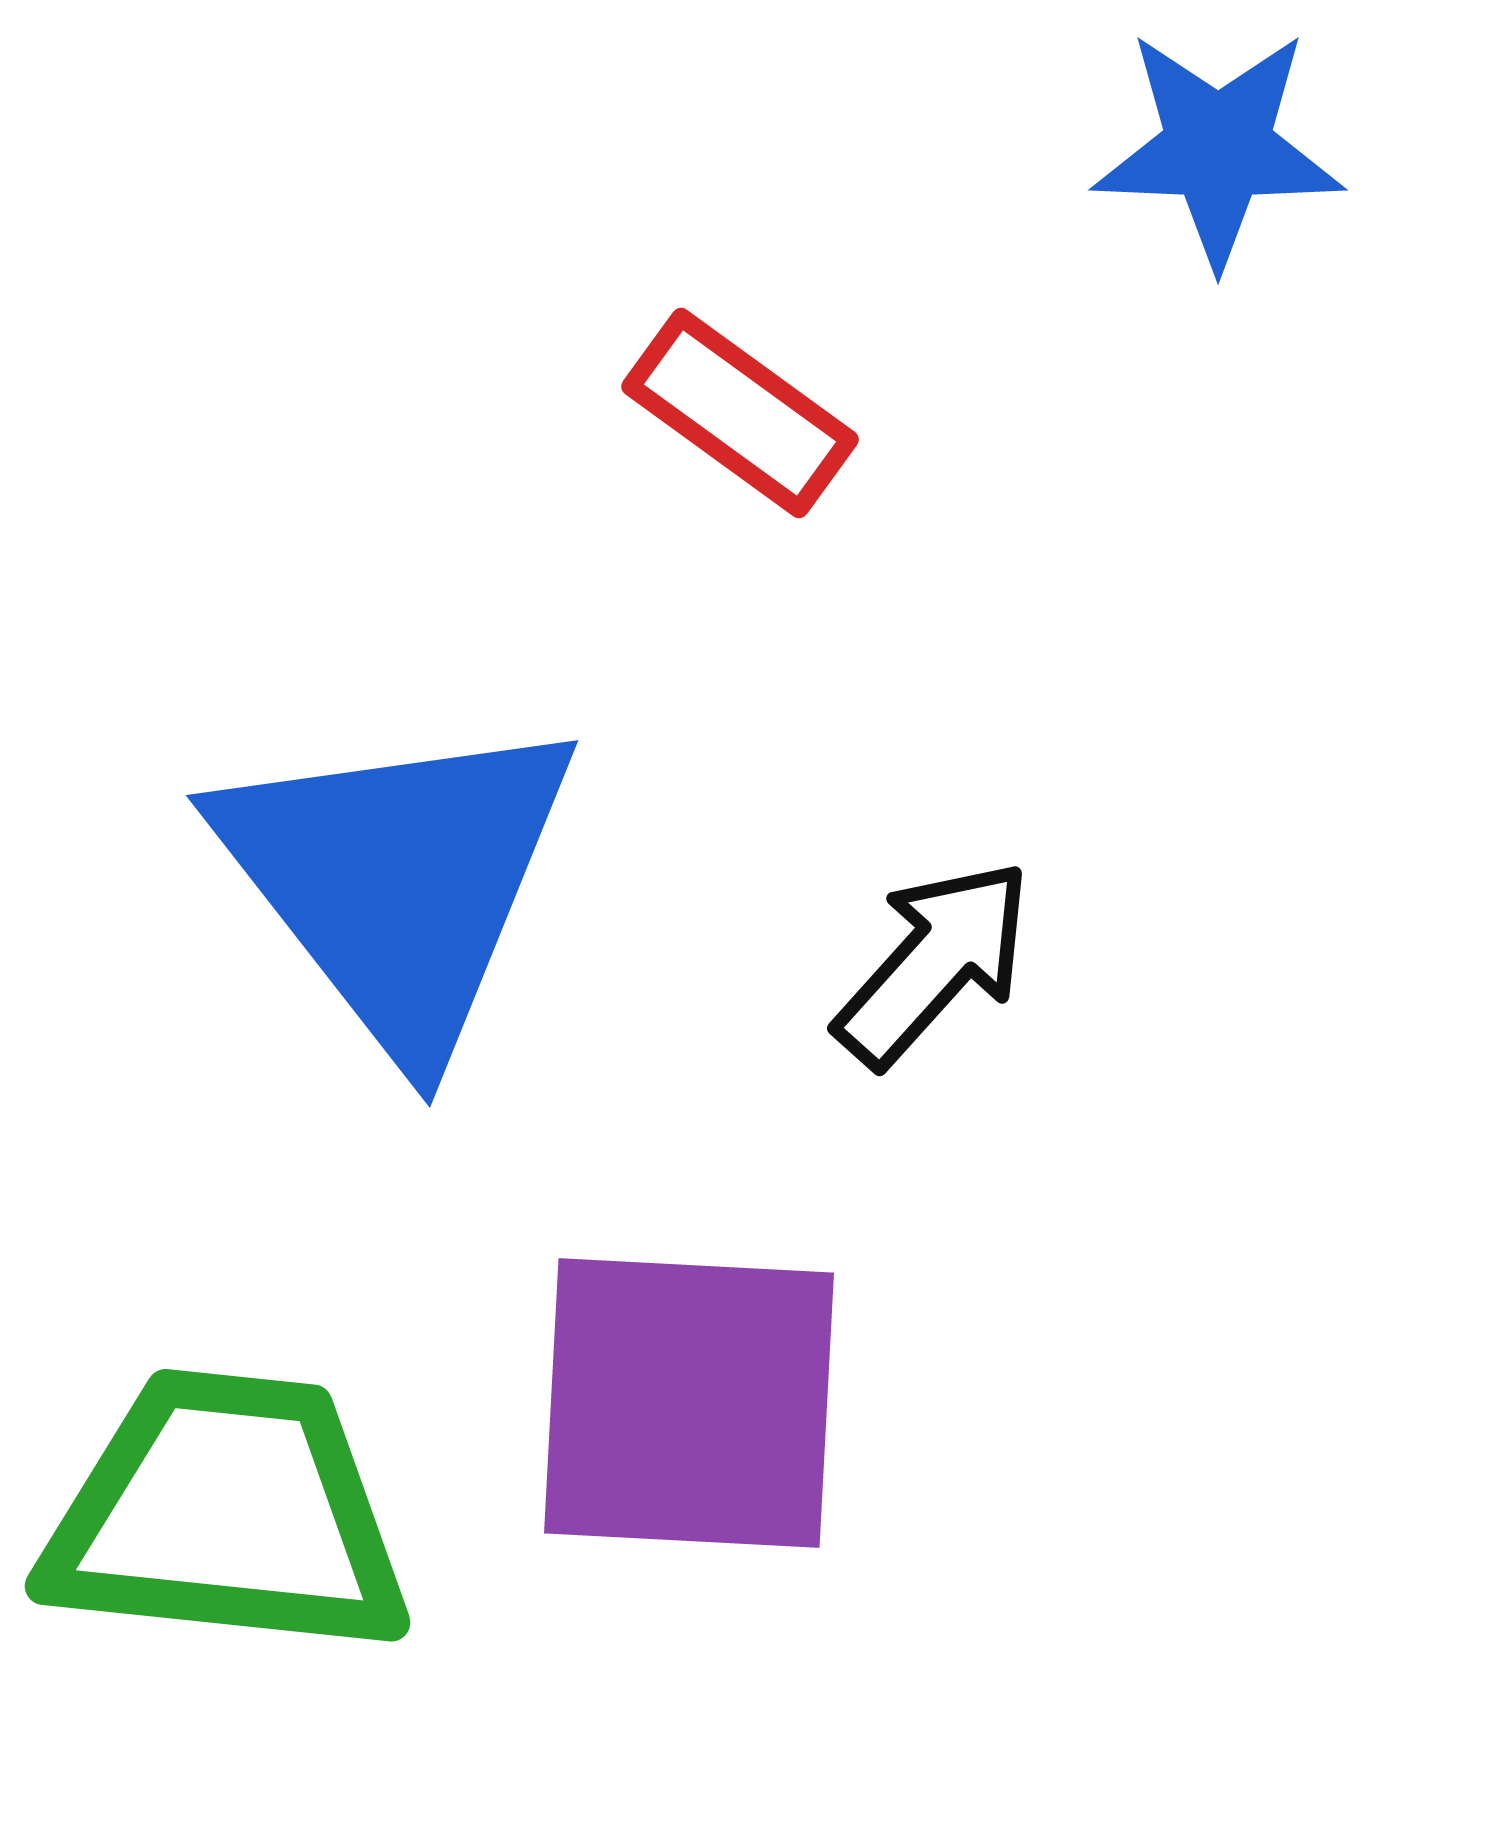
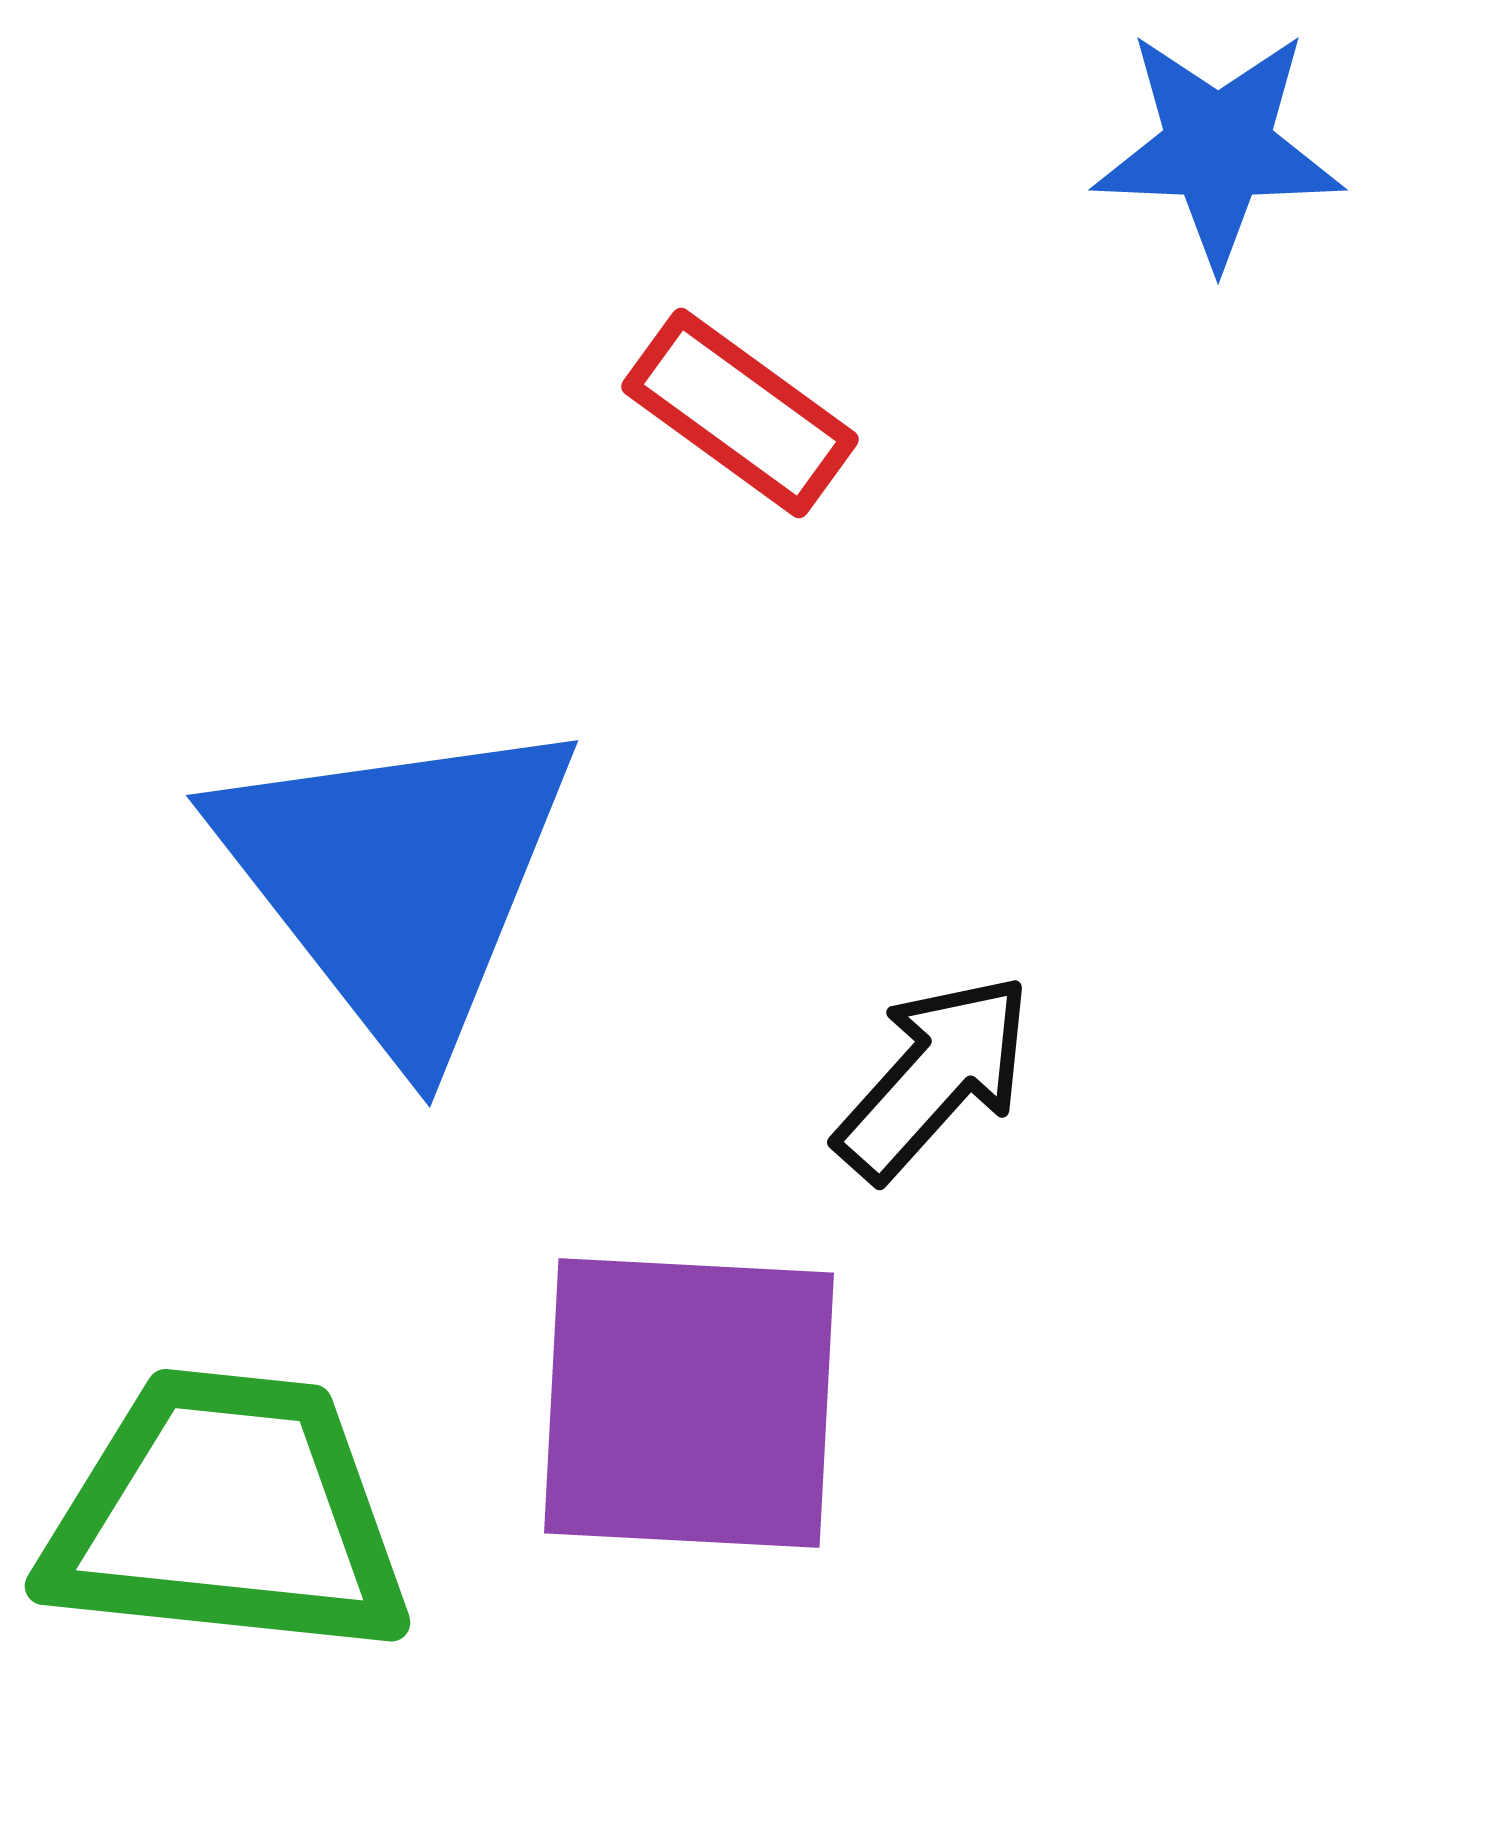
black arrow: moved 114 px down
